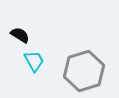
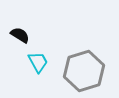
cyan trapezoid: moved 4 px right, 1 px down
